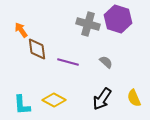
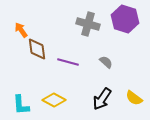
purple hexagon: moved 7 px right
yellow semicircle: rotated 30 degrees counterclockwise
cyan L-shape: moved 1 px left
